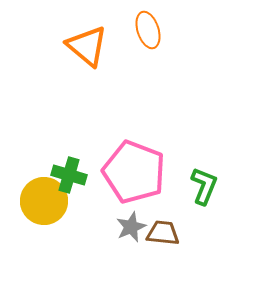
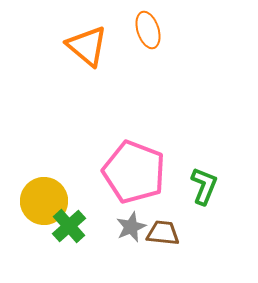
green cross: moved 51 px down; rotated 32 degrees clockwise
